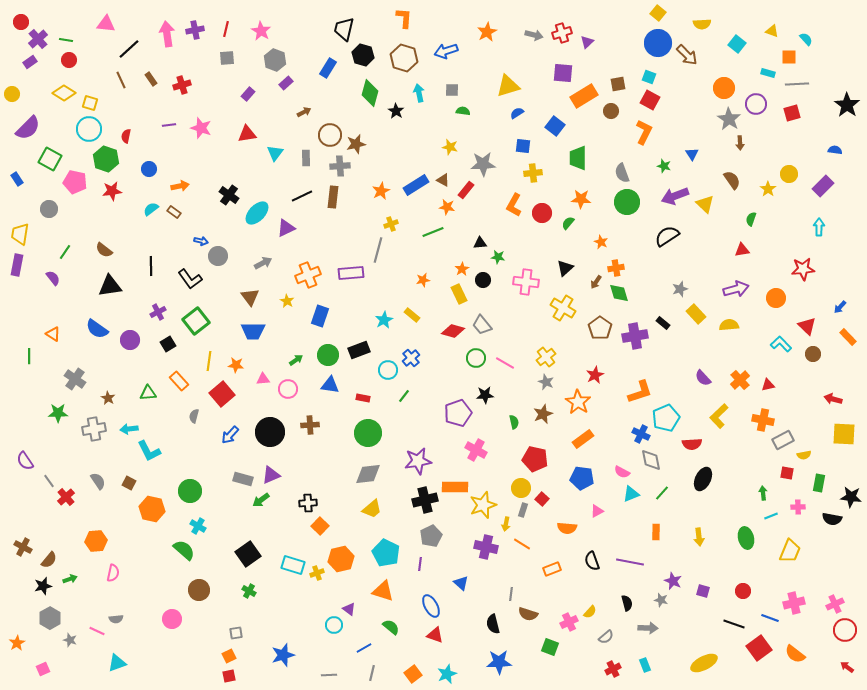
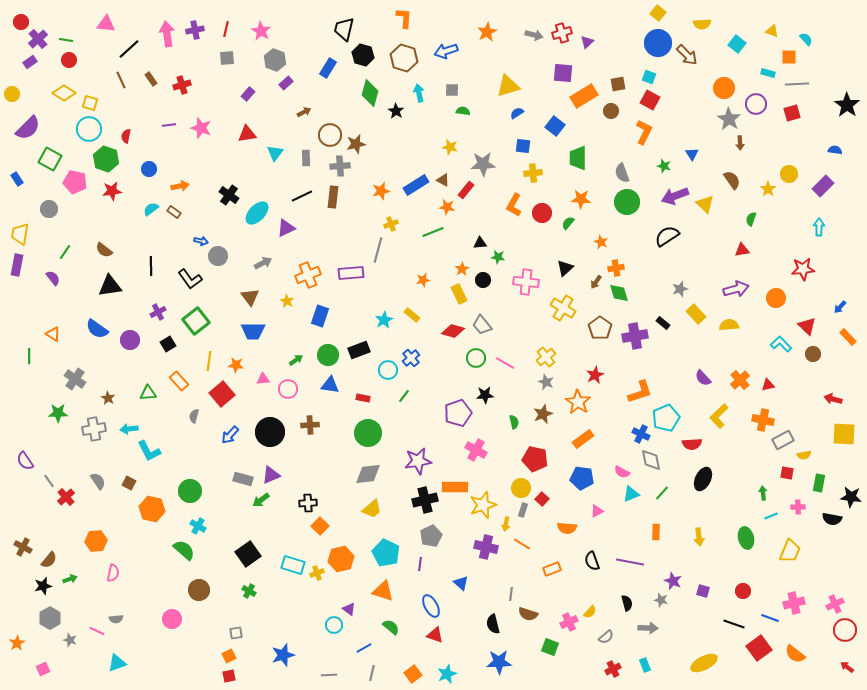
orange star at (381, 191): rotated 12 degrees clockwise
